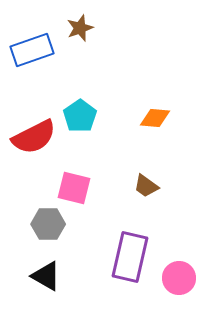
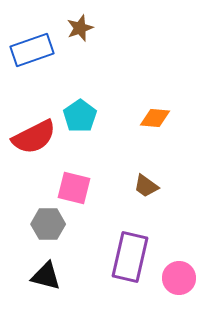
black triangle: rotated 16 degrees counterclockwise
